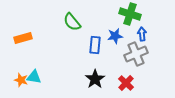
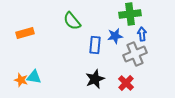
green cross: rotated 25 degrees counterclockwise
green semicircle: moved 1 px up
orange rectangle: moved 2 px right, 5 px up
gray cross: moved 1 px left
black star: rotated 12 degrees clockwise
